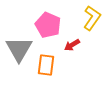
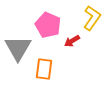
red arrow: moved 4 px up
gray triangle: moved 1 px left, 1 px up
orange rectangle: moved 2 px left, 4 px down
